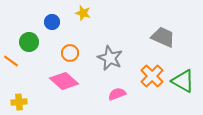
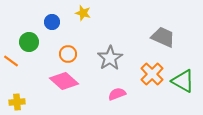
orange circle: moved 2 px left, 1 px down
gray star: rotated 15 degrees clockwise
orange cross: moved 2 px up
yellow cross: moved 2 px left
